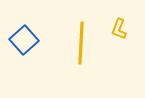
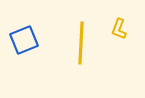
blue square: rotated 20 degrees clockwise
